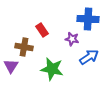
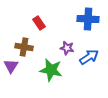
red rectangle: moved 3 px left, 7 px up
purple star: moved 5 px left, 9 px down
green star: moved 1 px left, 1 px down
